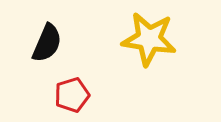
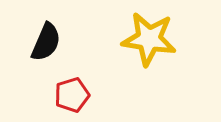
black semicircle: moved 1 px left, 1 px up
